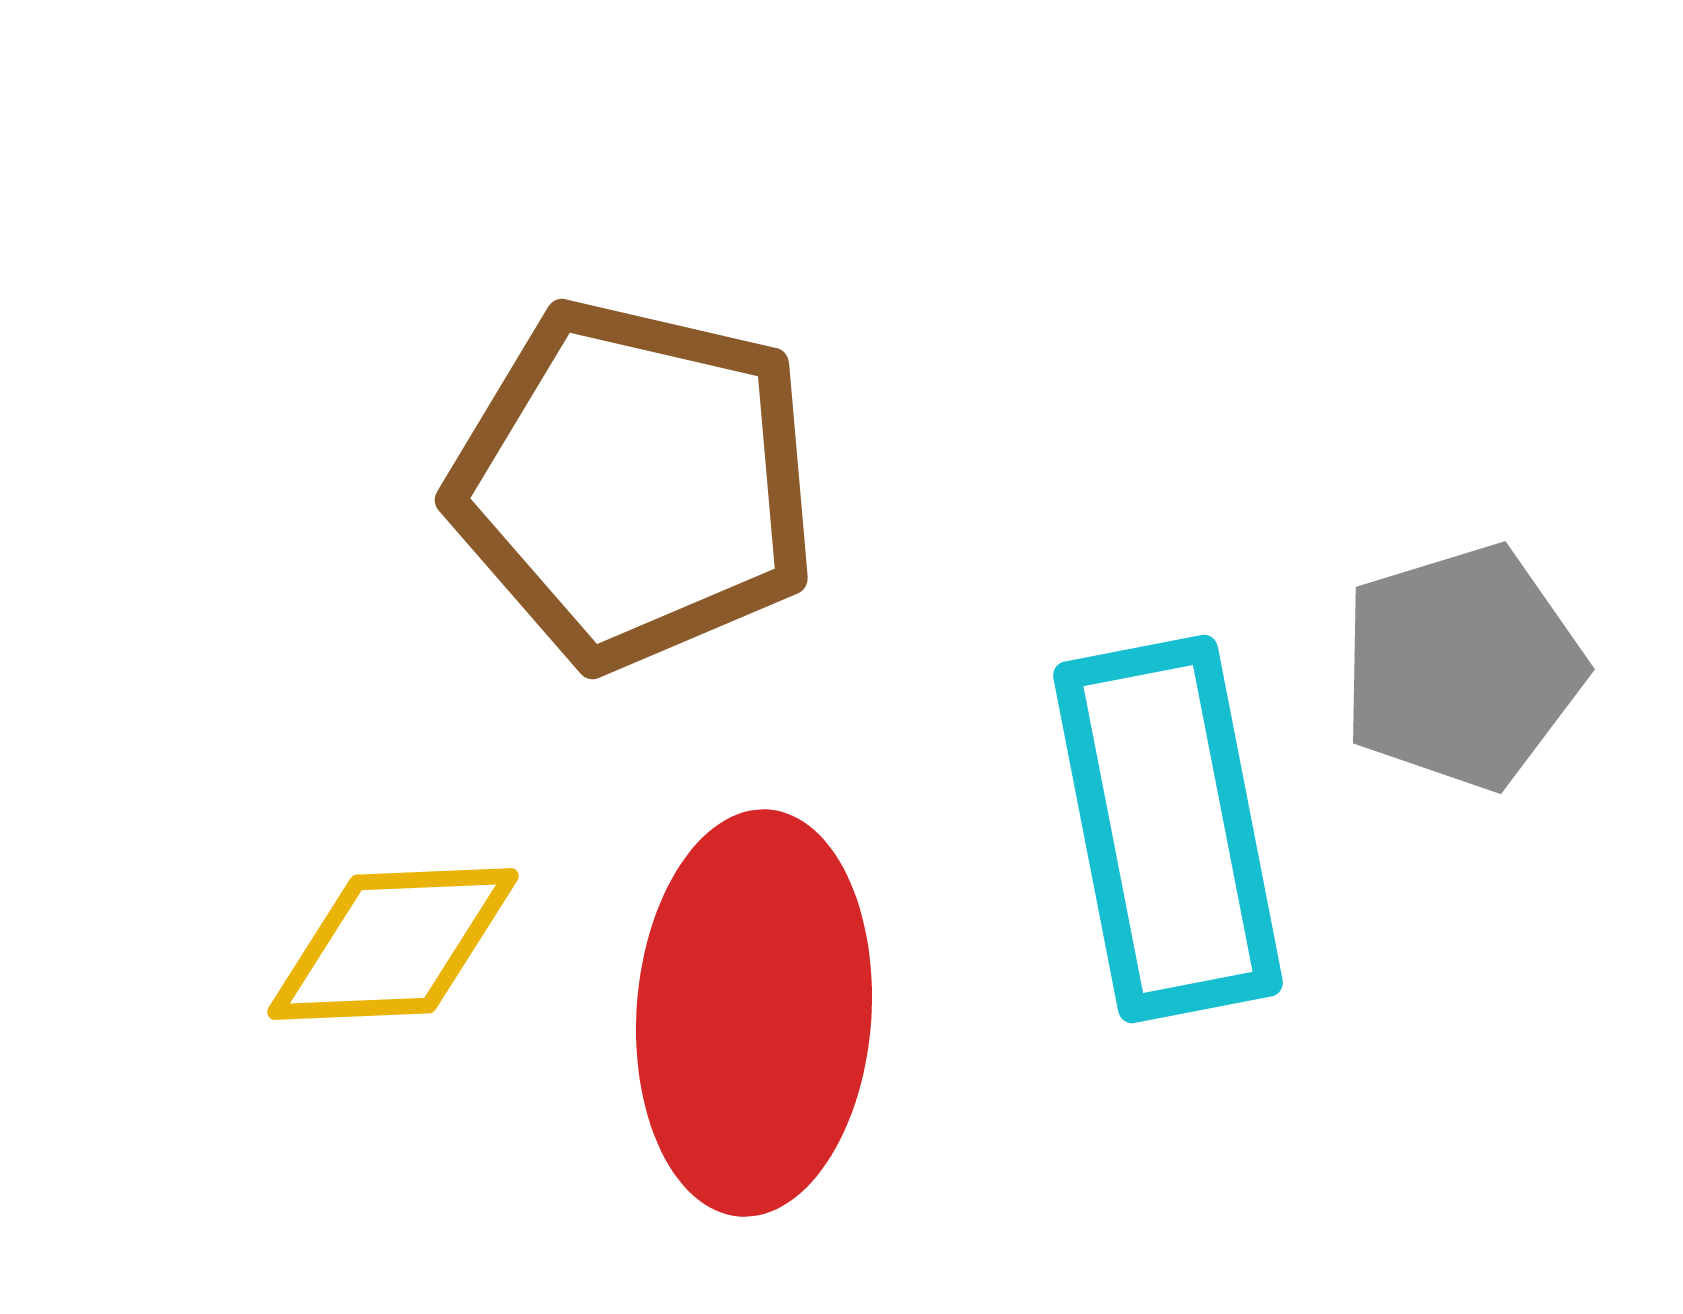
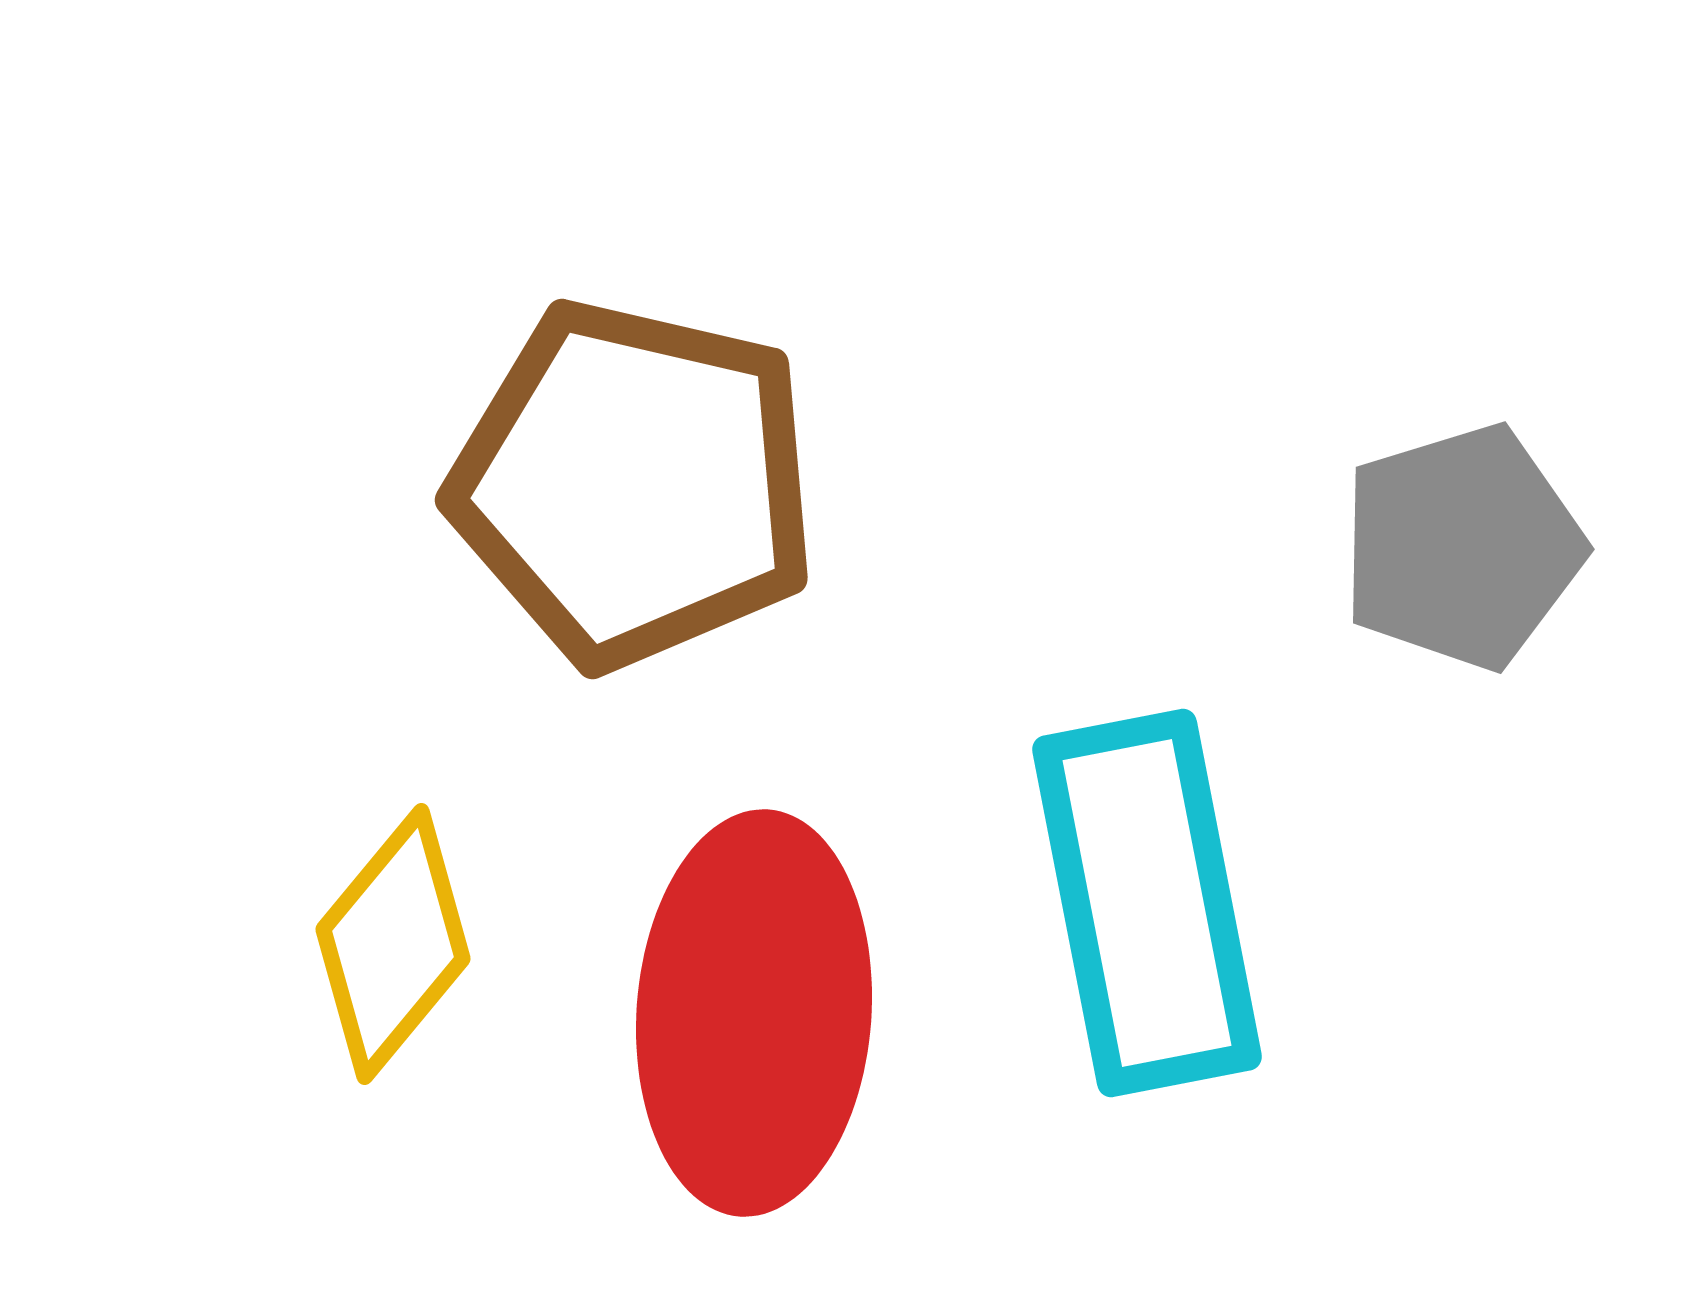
gray pentagon: moved 120 px up
cyan rectangle: moved 21 px left, 74 px down
yellow diamond: rotated 48 degrees counterclockwise
